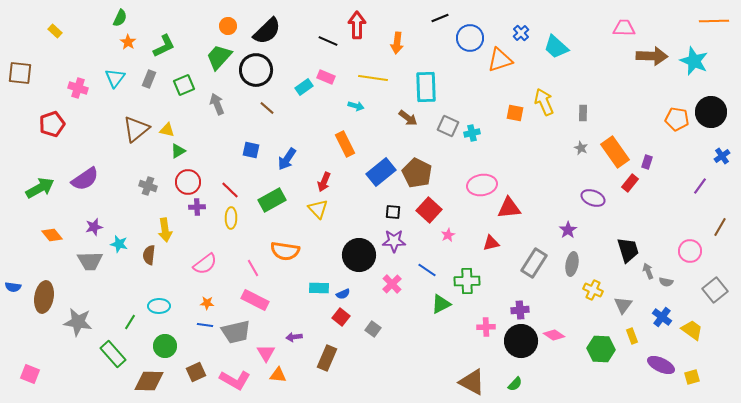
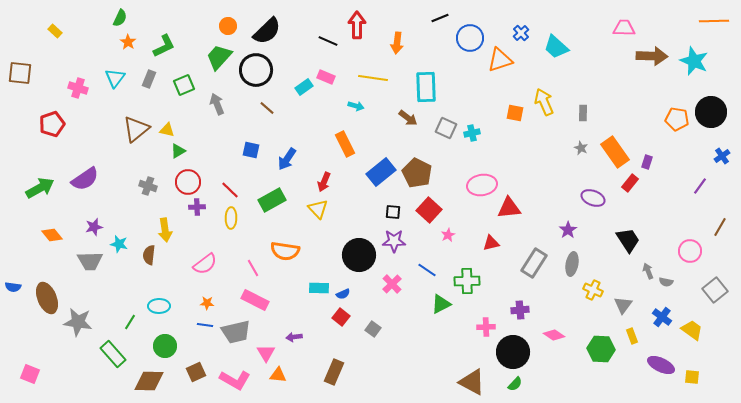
gray square at (448, 126): moved 2 px left, 2 px down
black trapezoid at (628, 250): moved 10 px up; rotated 16 degrees counterclockwise
brown ellipse at (44, 297): moved 3 px right, 1 px down; rotated 32 degrees counterclockwise
black circle at (521, 341): moved 8 px left, 11 px down
brown rectangle at (327, 358): moved 7 px right, 14 px down
yellow square at (692, 377): rotated 21 degrees clockwise
